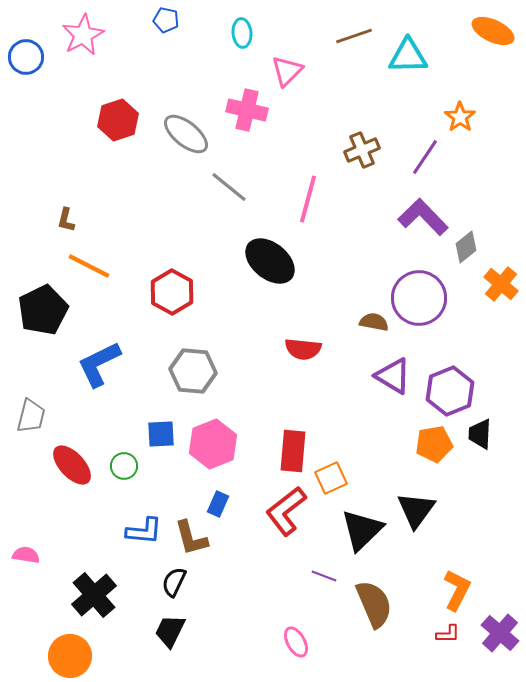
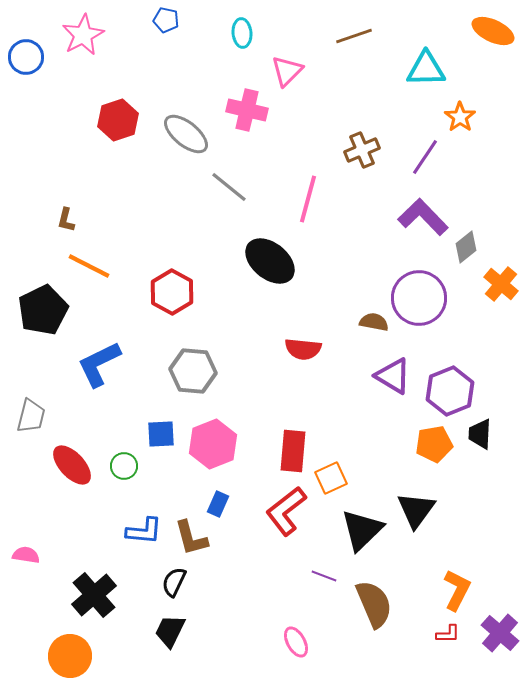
cyan triangle at (408, 56): moved 18 px right, 13 px down
